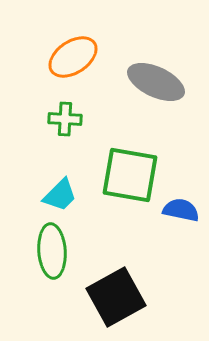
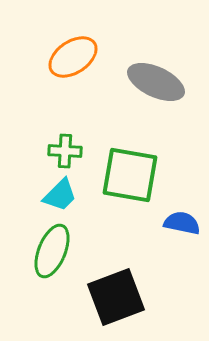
green cross: moved 32 px down
blue semicircle: moved 1 px right, 13 px down
green ellipse: rotated 26 degrees clockwise
black square: rotated 8 degrees clockwise
